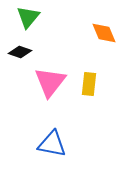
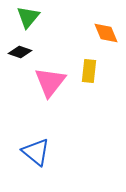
orange diamond: moved 2 px right
yellow rectangle: moved 13 px up
blue triangle: moved 16 px left, 8 px down; rotated 28 degrees clockwise
